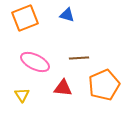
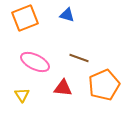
brown line: rotated 24 degrees clockwise
